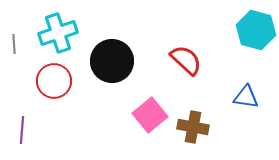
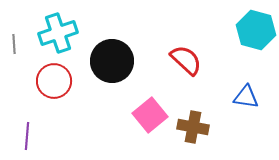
purple line: moved 5 px right, 6 px down
